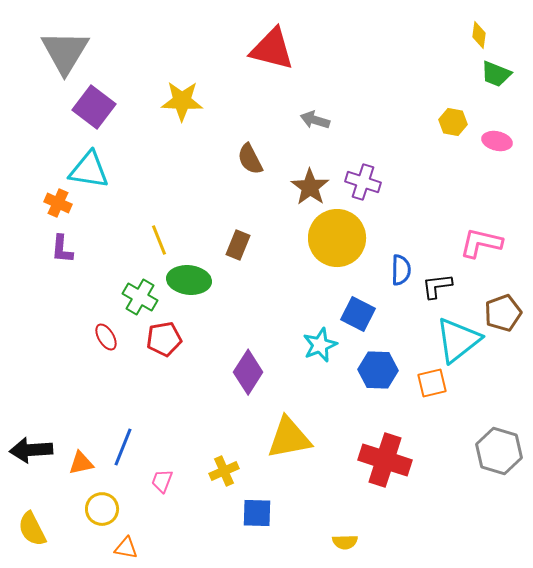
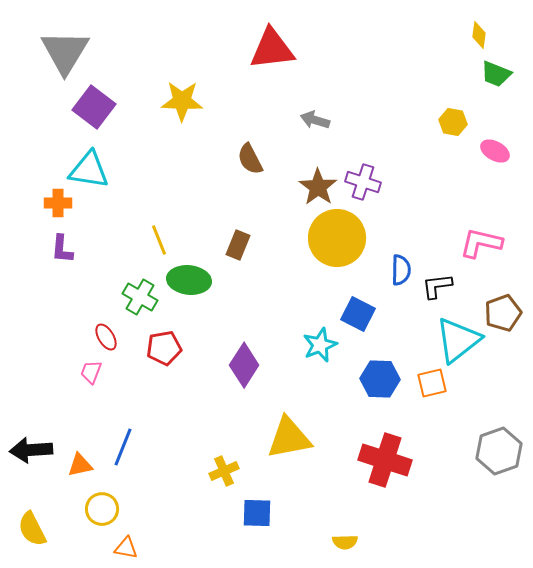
red triangle at (272, 49): rotated 21 degrees counterclockwise
pink ellipse at (497, 141): moved 2 px left, 10 px down; rotated 16 degrees clockwise
brown star at (310, 187): moved 8 px right
orange cross at (58, 203): rotated 24 degrees counterclockwise
red pentagon at (164, 339): moved 9 px down
blue hexagon at (378, 370): moved 2 px right, 9 px down
purple diamond at (248, 372): moved 4 px left, 7 px up
gray hexagon at (499, 451): rotated 24 degrees clockwise
orange triangle at (81, 463): moved 1 px left, 2 px down
pink trapezoid at (162, 481): moved 71 px left, 109 px up
